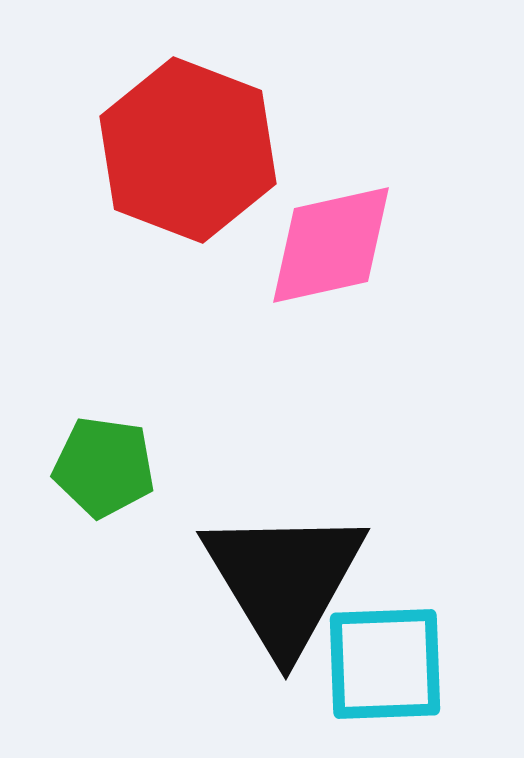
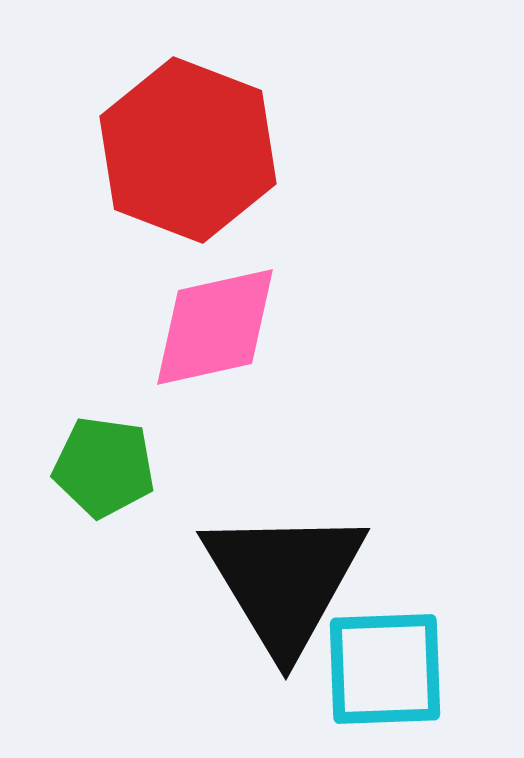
pink diamond: moved 116 px left, 82 px down
cyan square: moved 5 px down
